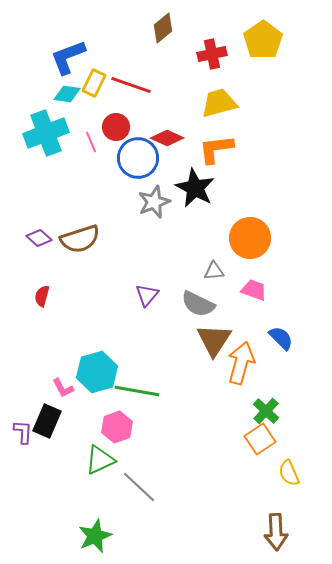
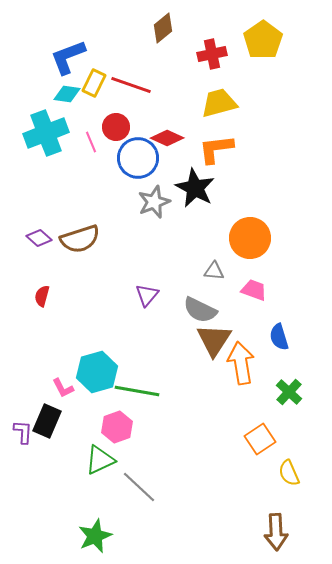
gray triangle: rotated 10 degrees clockwise
gray semicircle: moved 2 px right, 6 px down
blue semicircle: moved 2 px left, 1 px up; rotated 152 degrees counterclockwise
orange arrow: rotated 24 degrees counterclockwise
green cross: moved 23 px right, 19 px up
